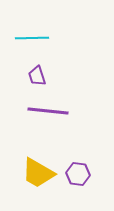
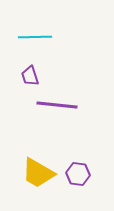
cyan line: moved 3 px right, 1 px up
purple trapezoid: moved 7 px left
purple line: moved 9 px right, 6 px up
